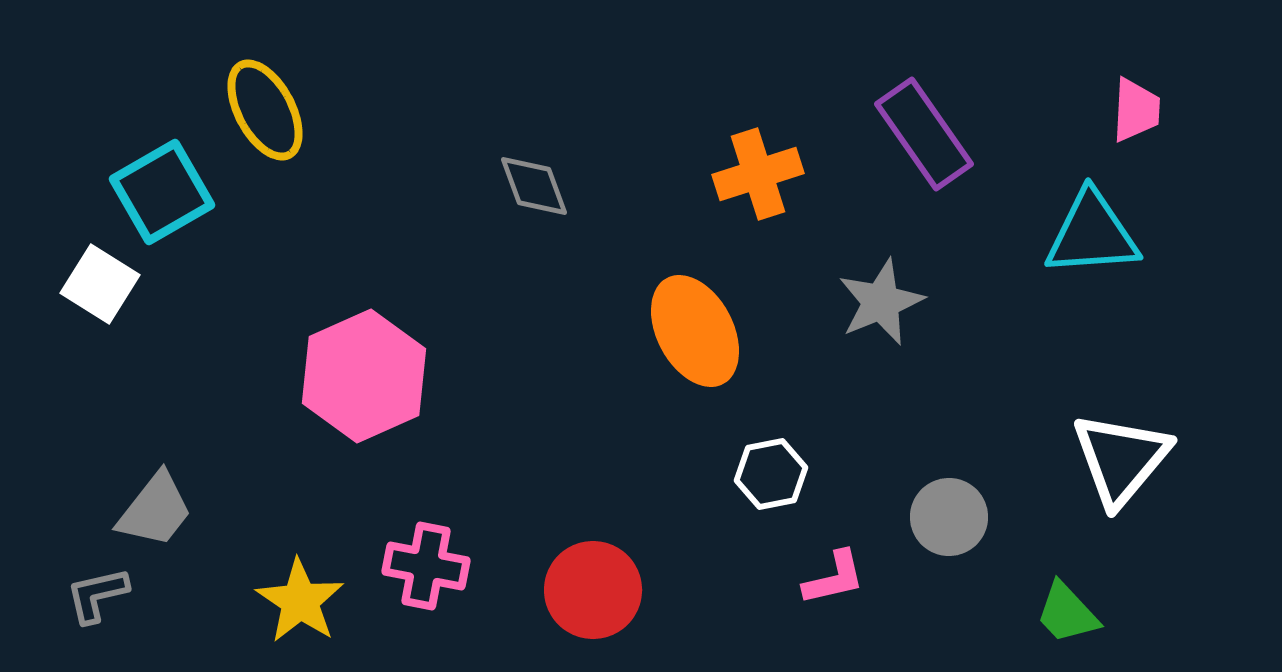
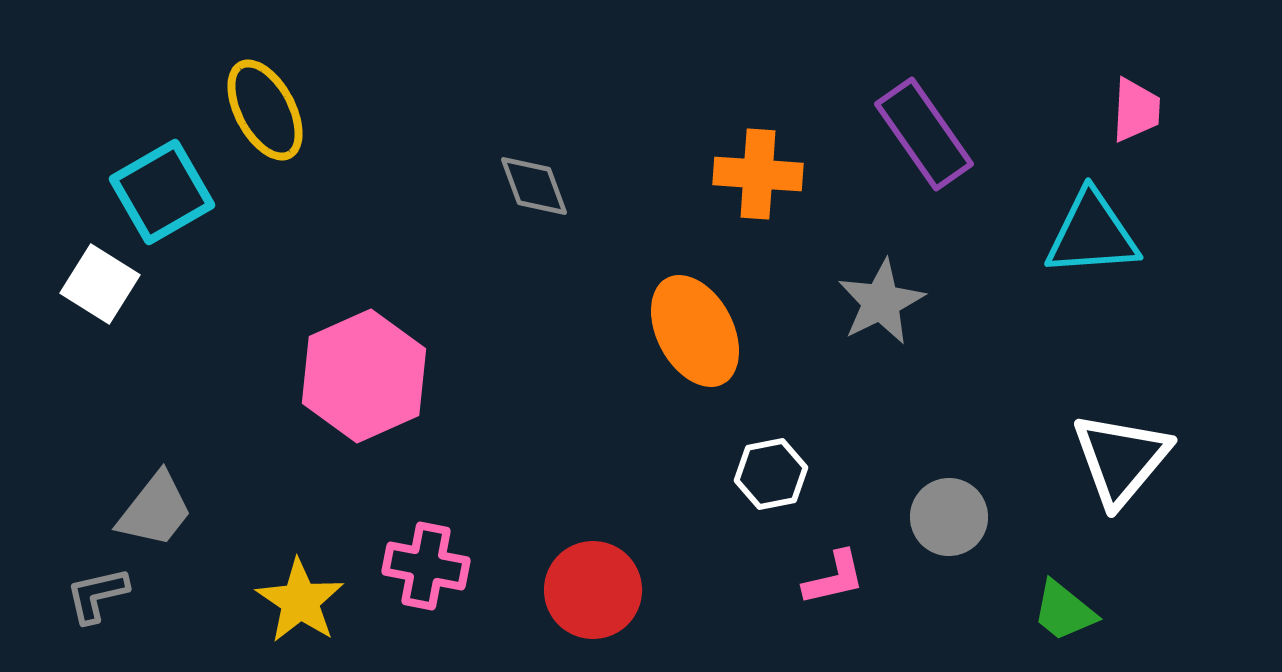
orange cross: rotated 22 degrees clockwise
gray star: rotated 4 degrees counterclockwise
green trapezoid: moved 3 px left, 2 px up; rotated 8 degrees counterclockwise
